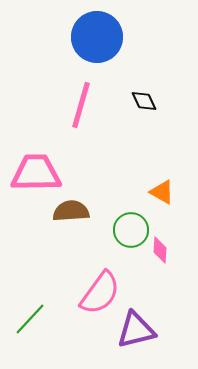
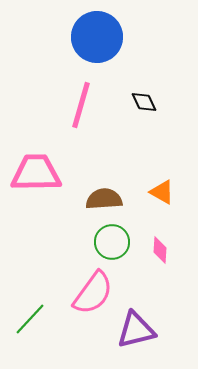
black diamond: moved 1 px down
brown semicircle: moved 33 px right, 12 px up
green circle: moved 19 px left, 12 px down
pink semicircle: moved 7 px left
